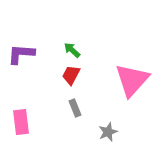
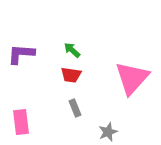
red trapezoid: rotated 110 degrees counterclockwise
pink triangle: moved 2 px up
